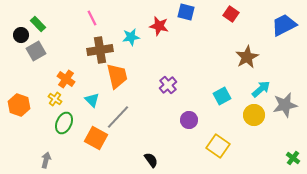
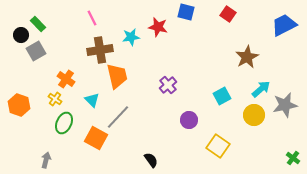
red square: moved 3 px left
red star: moved 1 px left, 1 px down
